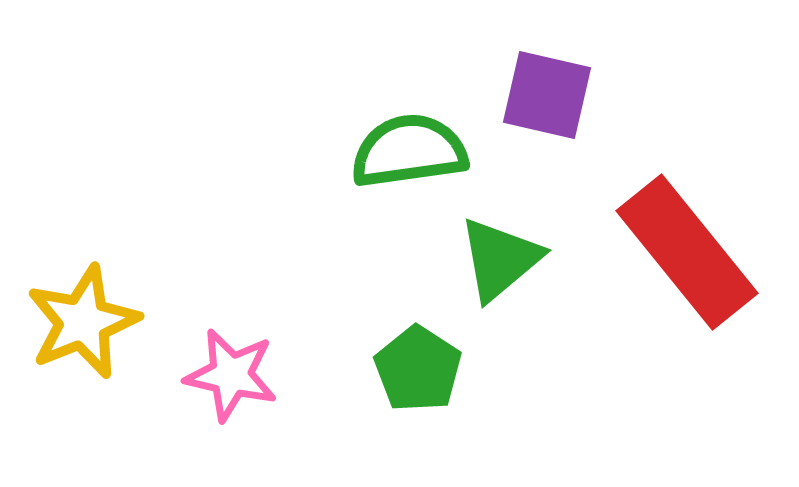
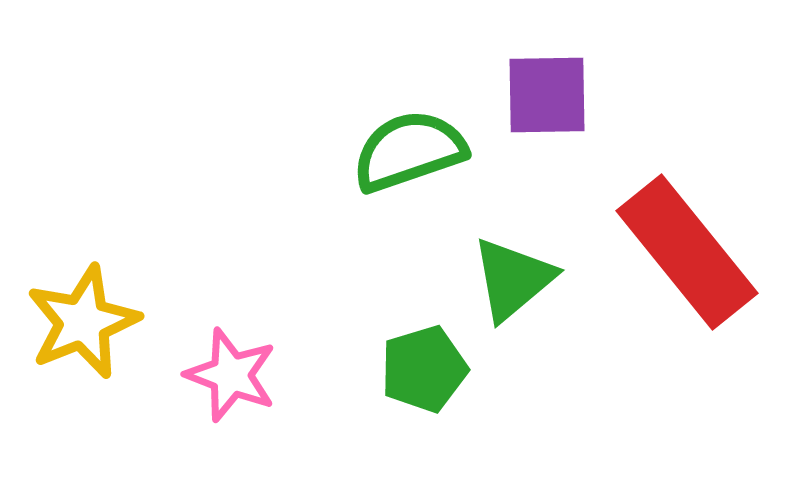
purple square: rotated 14 degrees counterclockwise
green semicircle: rotated 11 degrees counterclockwise
green triangle: moved 13 px right, 20 px down
green pentagon: moved 6 px right; rotated 22 degrees clockwise
pink star: rotated 8 degrees clockwise
